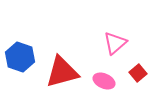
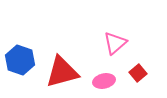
blue hexagon: moved 3 px down
pink ellipse: rotated 35 degrees counterclockwise
